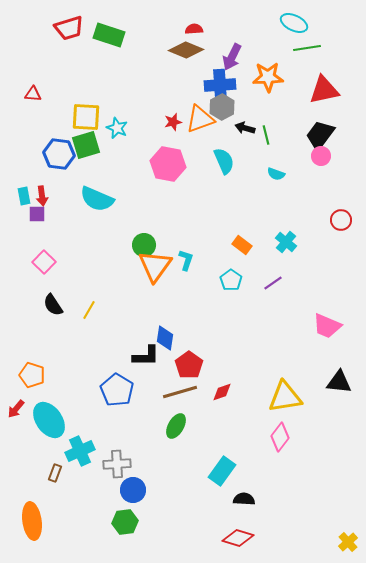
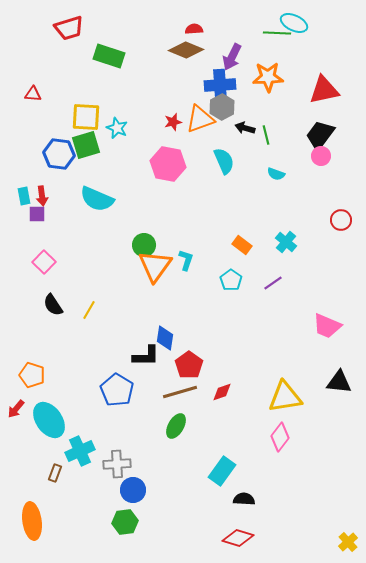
green rectangle at (109, 35): moved 21 px down
green line at (307, 48): moved 30 px left, 15 px up; rotated 12 degrees clockwise
